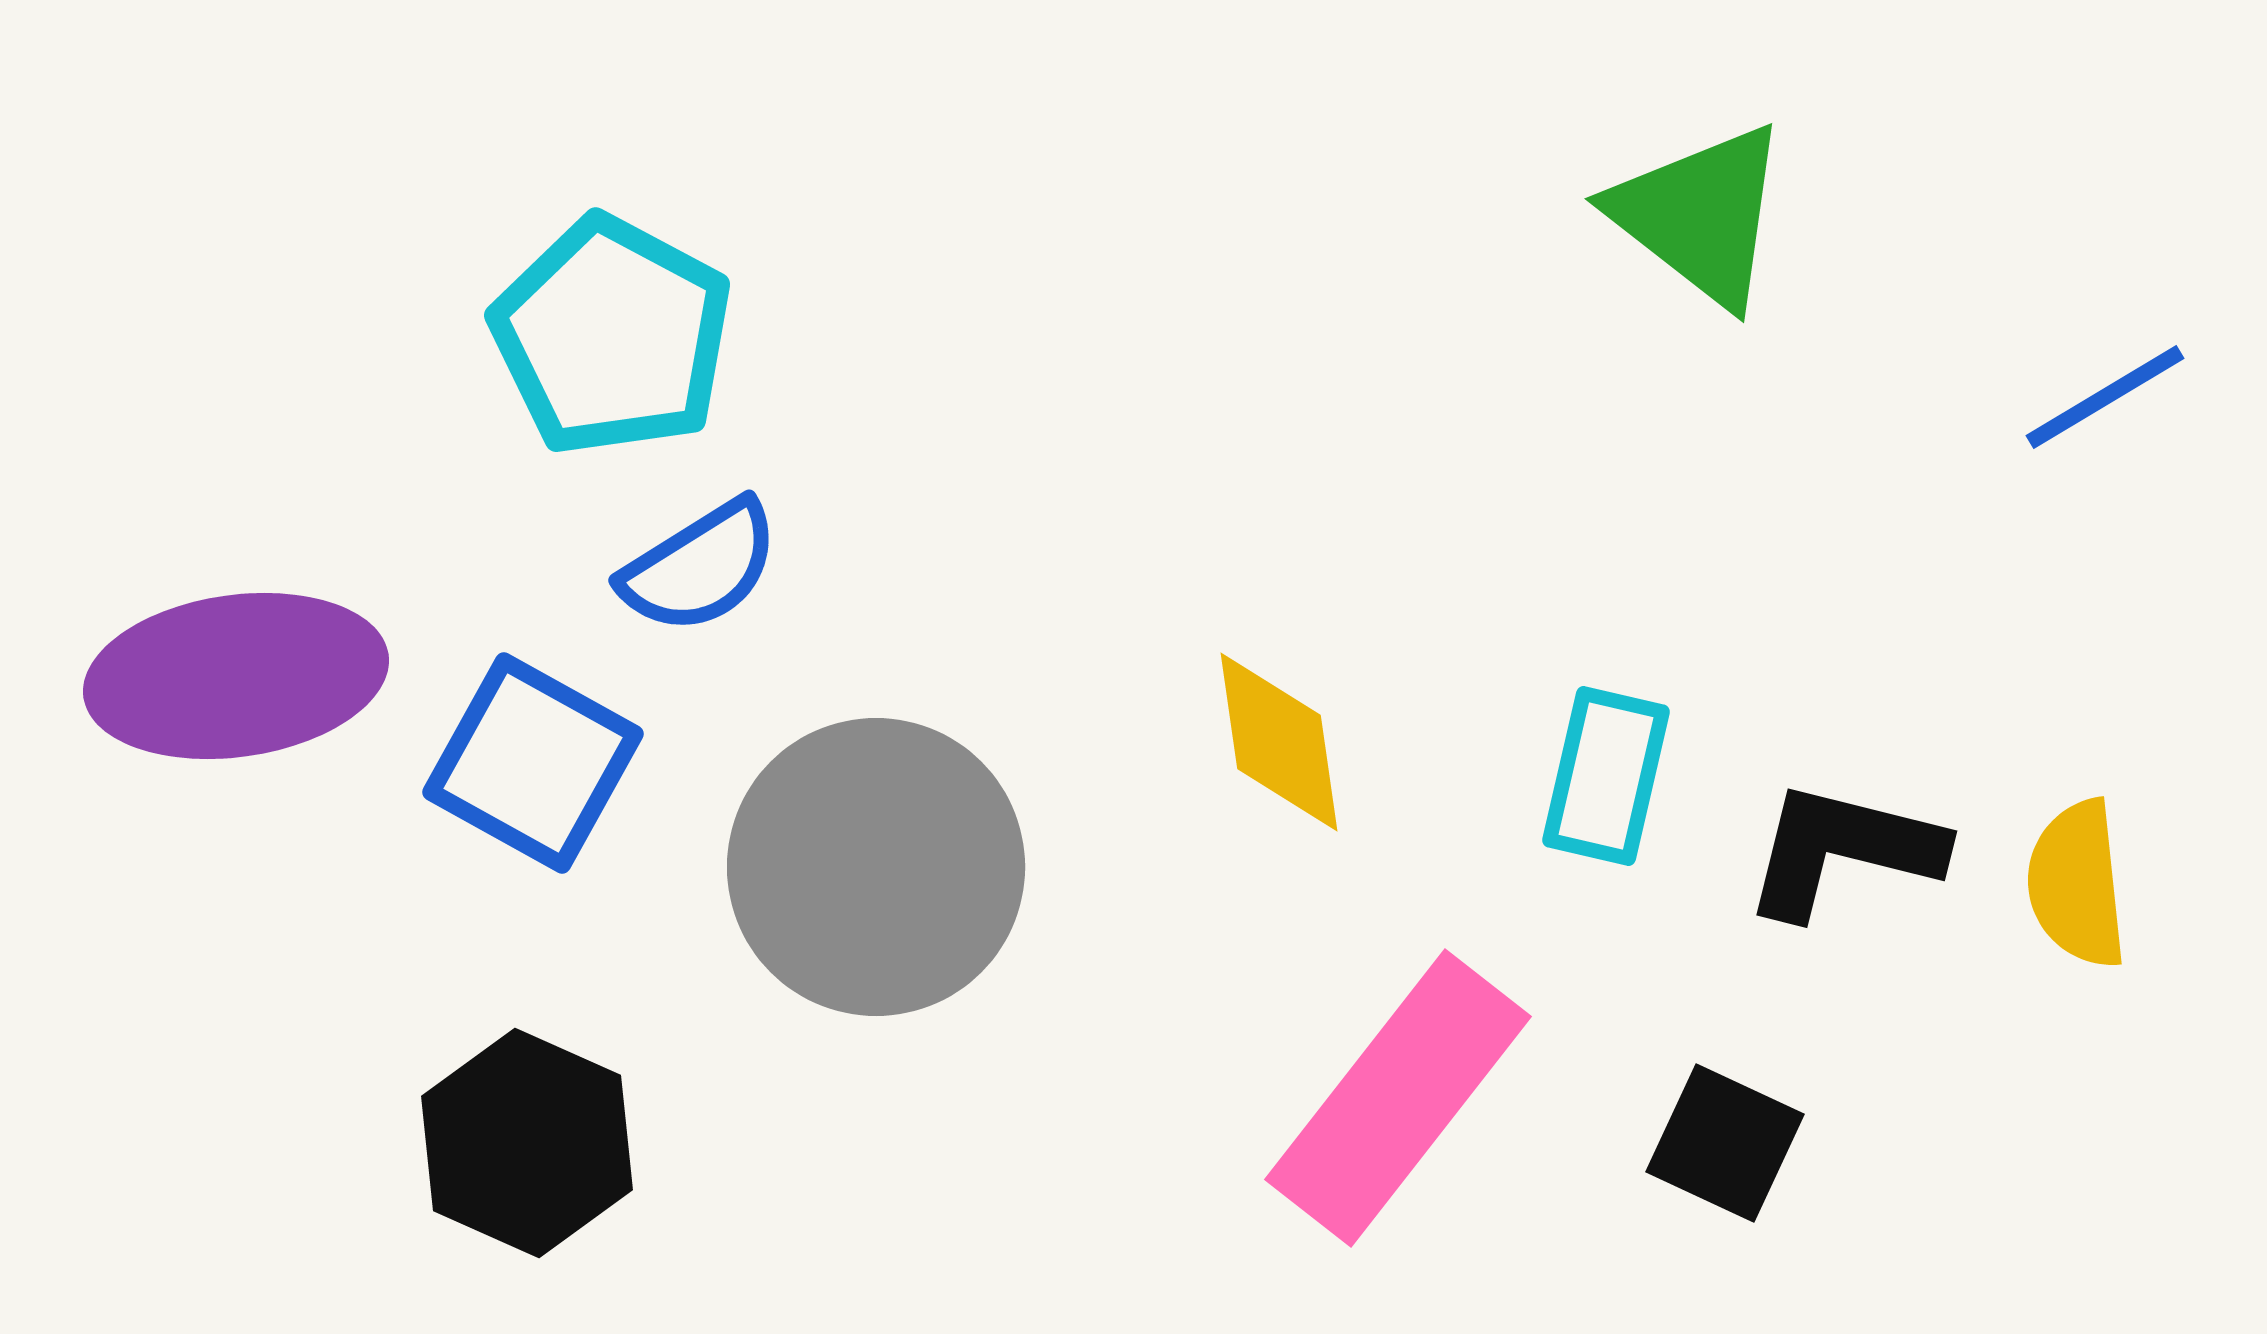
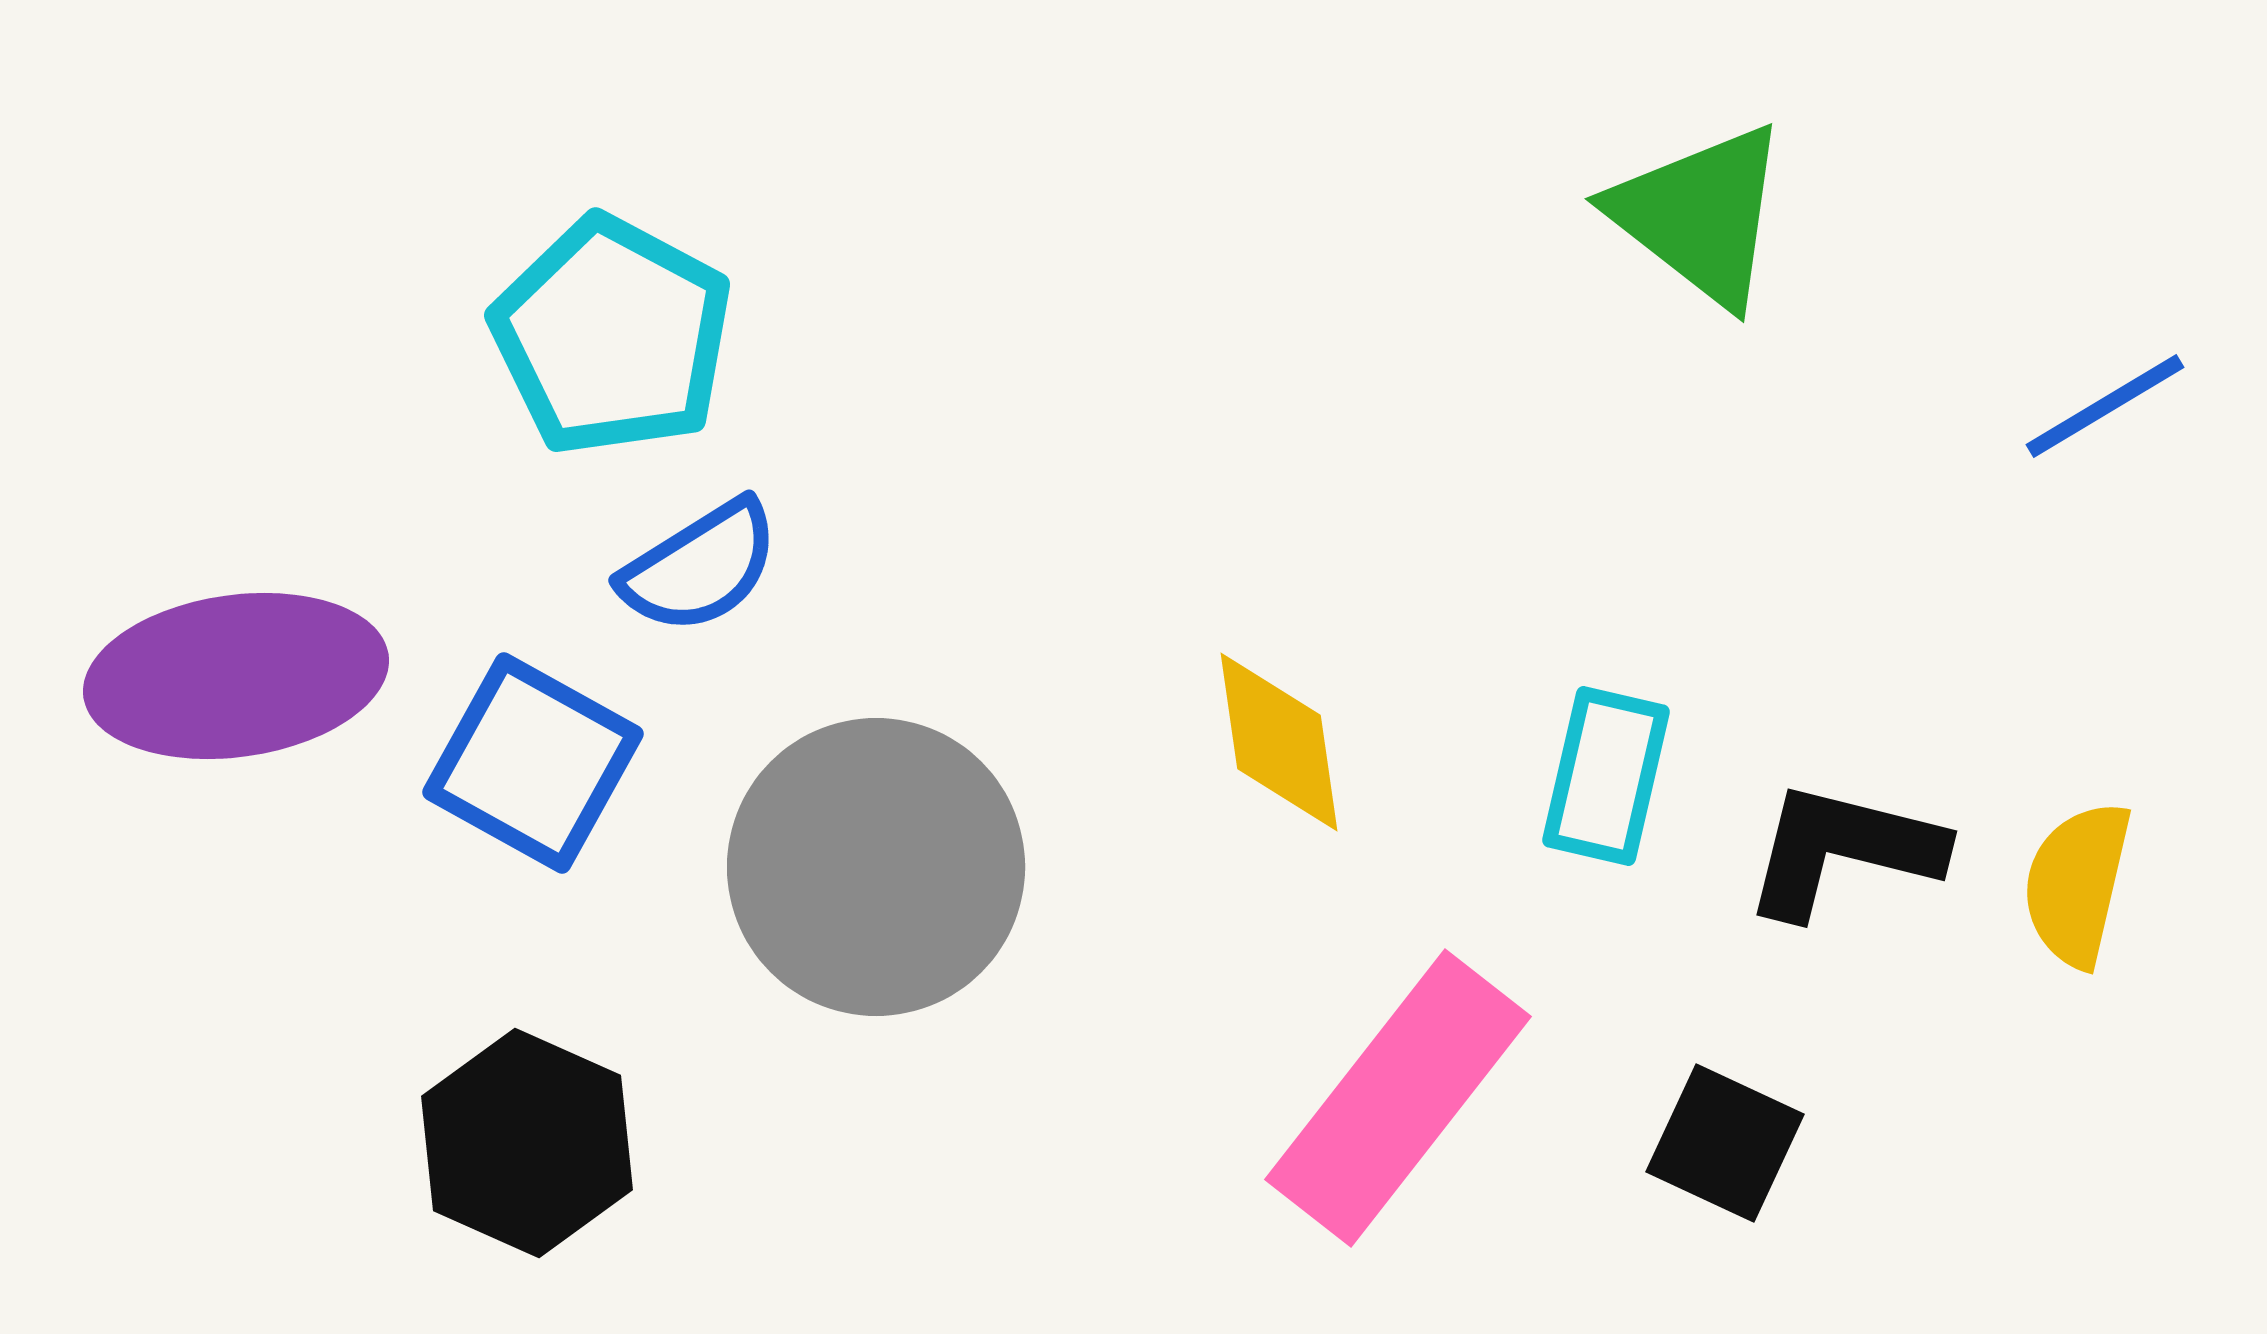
blue line: moved 9 px down
yellow semicircle: rotated 19 degrees clockwise
